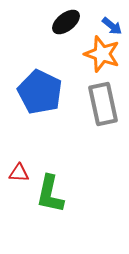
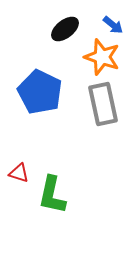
black ellipse: moved 1 px left, 7 px down
blue arrow: moved 1 px right, 1 px up
orange star: moved 3 px down
red triangle: rotated 15 degrees clockwise
green L-shape: moved 2 px right, 1 px down
